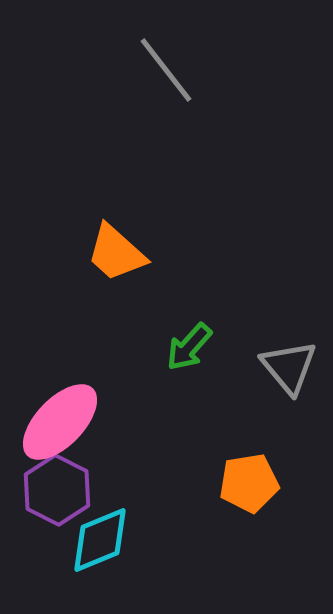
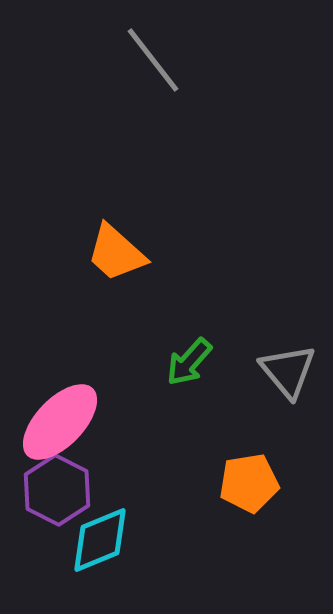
gray line: moved 13 px left, 10 px up
green arrow: moved 15 px down
gray triangle: moved 1 px left, 4 px down
